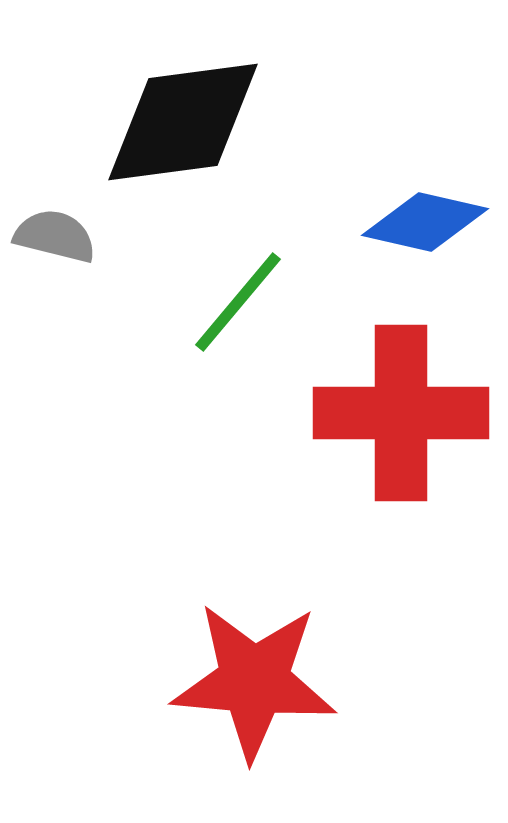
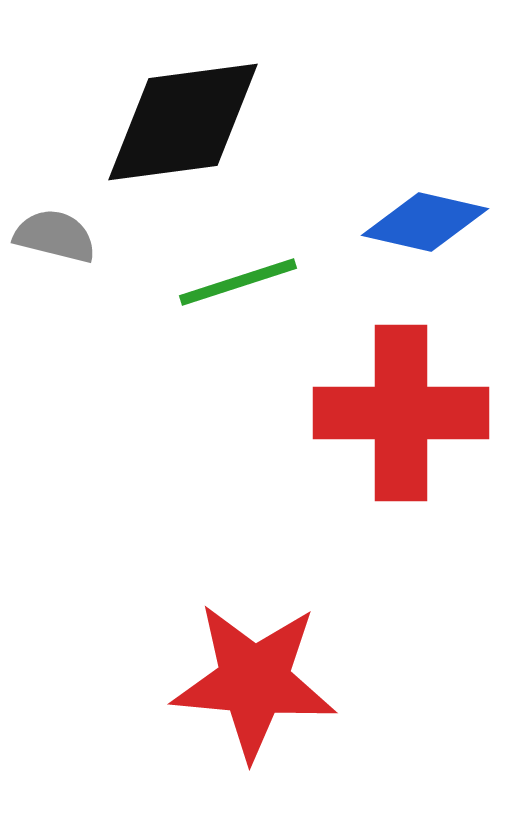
green line: moved 20 px up; rotated 32 degrees clockwise
